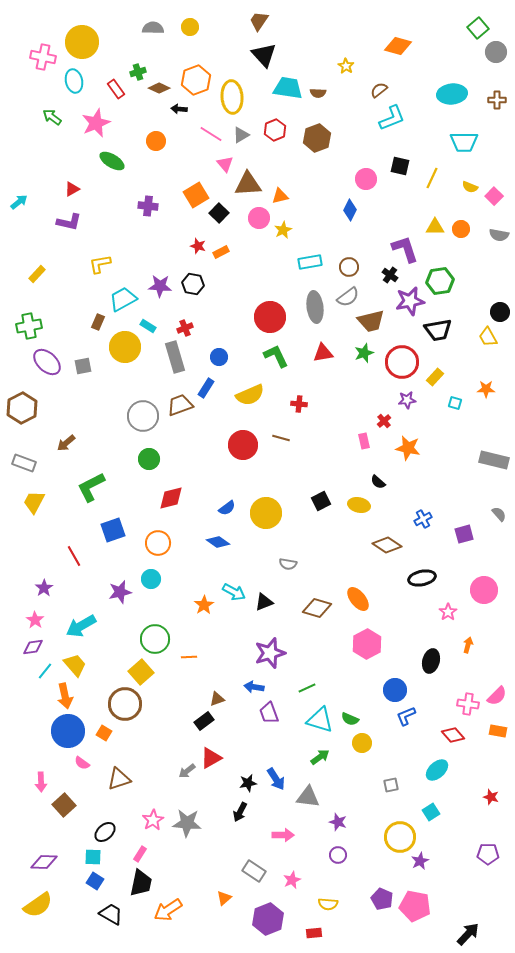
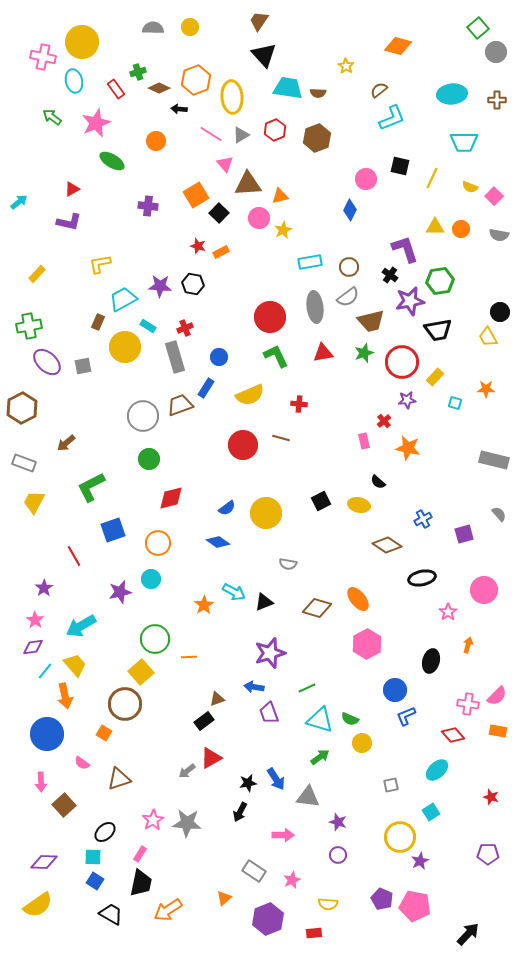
blue circle at (68, 731): moved 21 px left, 3 px down
